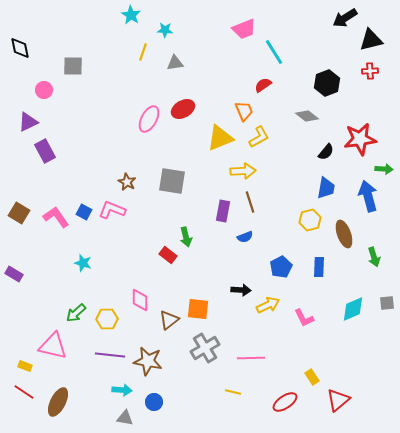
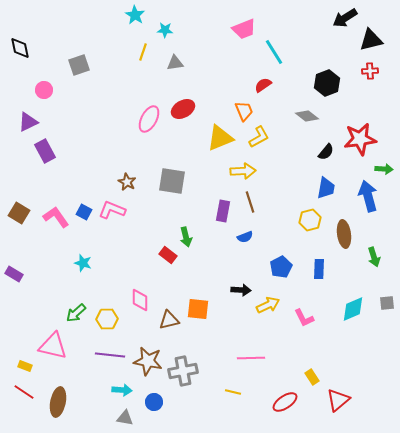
cyan star at (131, 15): moved 4 px right
gray square at (73, 66): moved 6 px right, 1 px up; rotated 20 degrees counterclockwise
brown ellipse at (344, 234): rotated 12 degrees clockwise
blue rectangle at (319, 267): moved 2 px down
brown triangle at (169, 320): rotated 25 degrees clockwise
gray cross at (205, 348): moved 22 px left, 23 px down; rotated 20 degrees clockwise
brown ellipse at (58, 402): rotated 16 degrees counterclockwise
